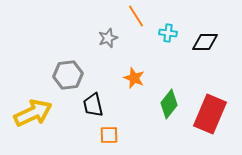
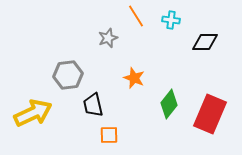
cyan cross: moved 3 px right, 13 px up
